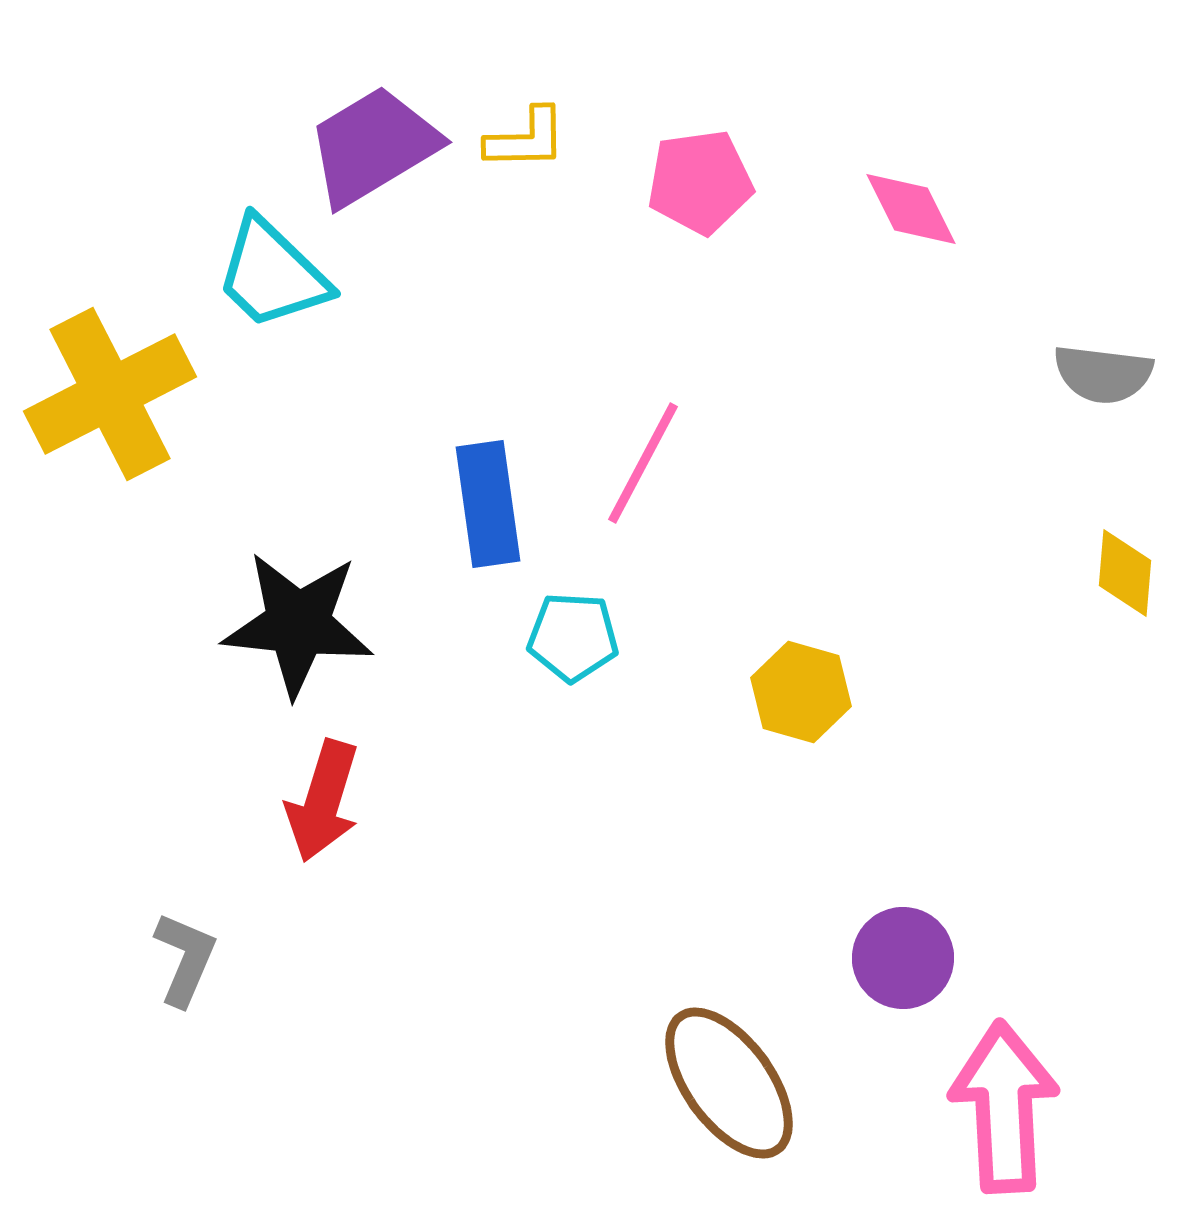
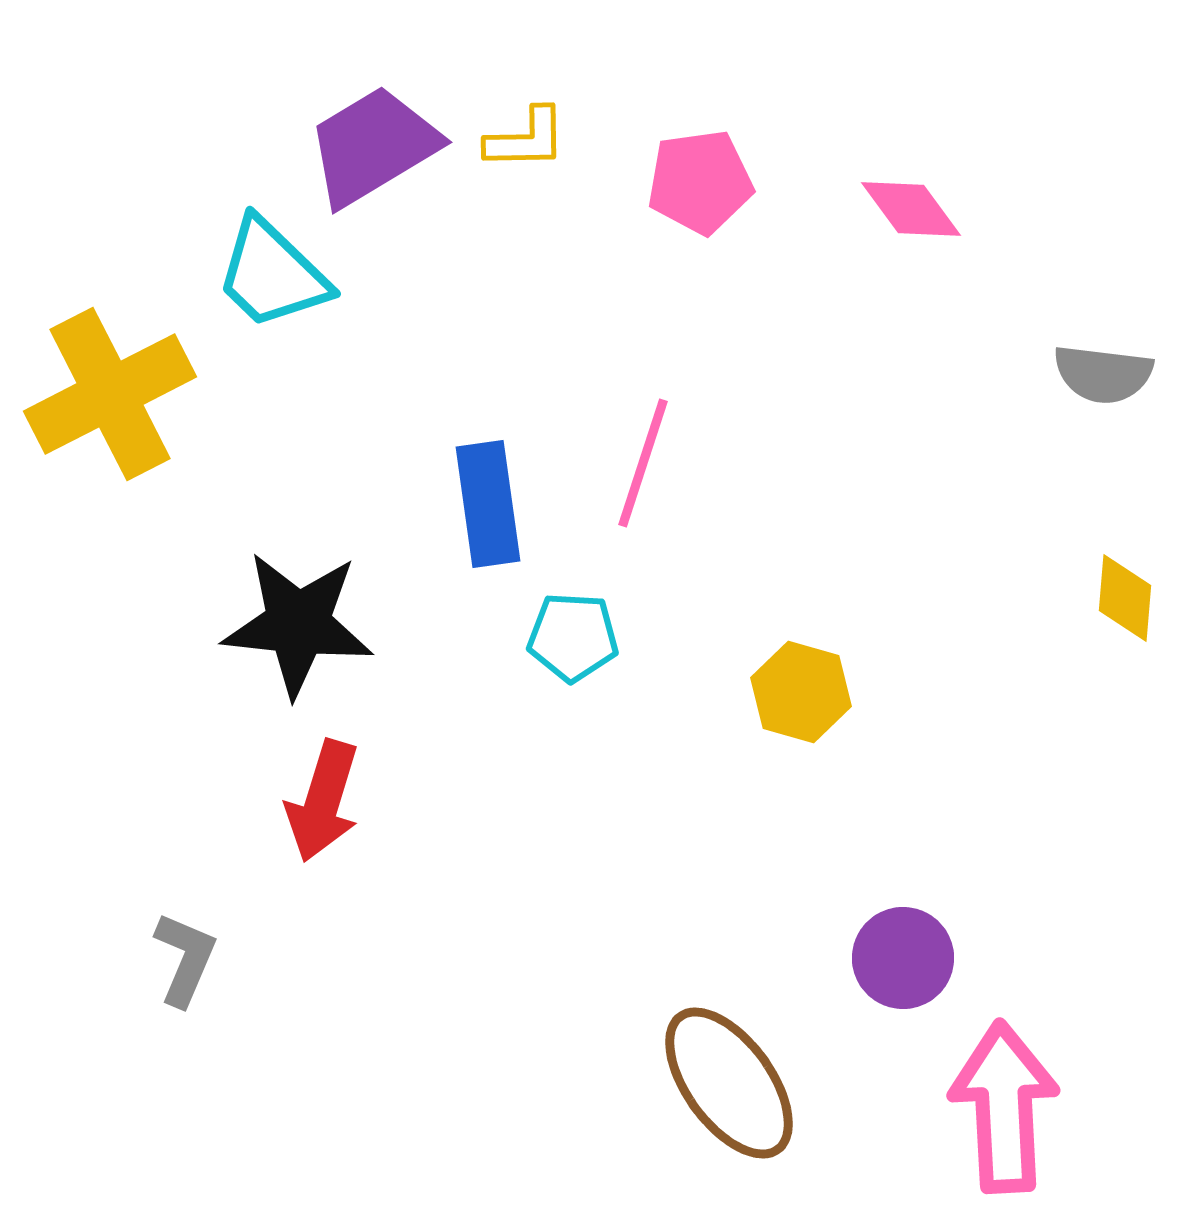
pink diamond: rotated 10 degrees counterclockwise
pink line: rotated 10 degrees counterclockwise
yellow diamond: moved 25 px down
